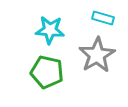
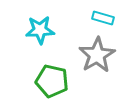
cyan star: moved 10 px left; rotated 8 degrees counterclockwise
green pentagon: moved 5 px right, 9 px down
